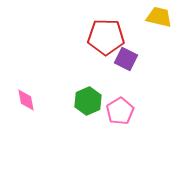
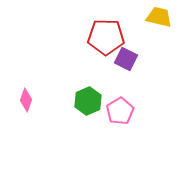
pink diamond: rotated 30 degrees clockwise
